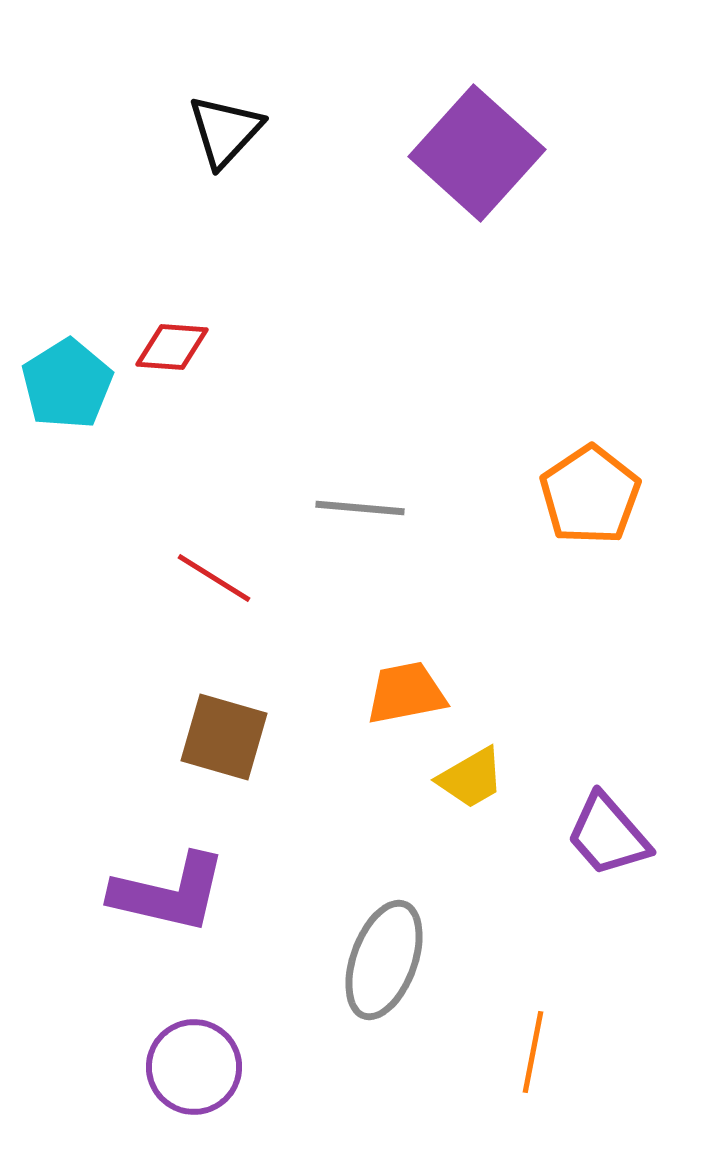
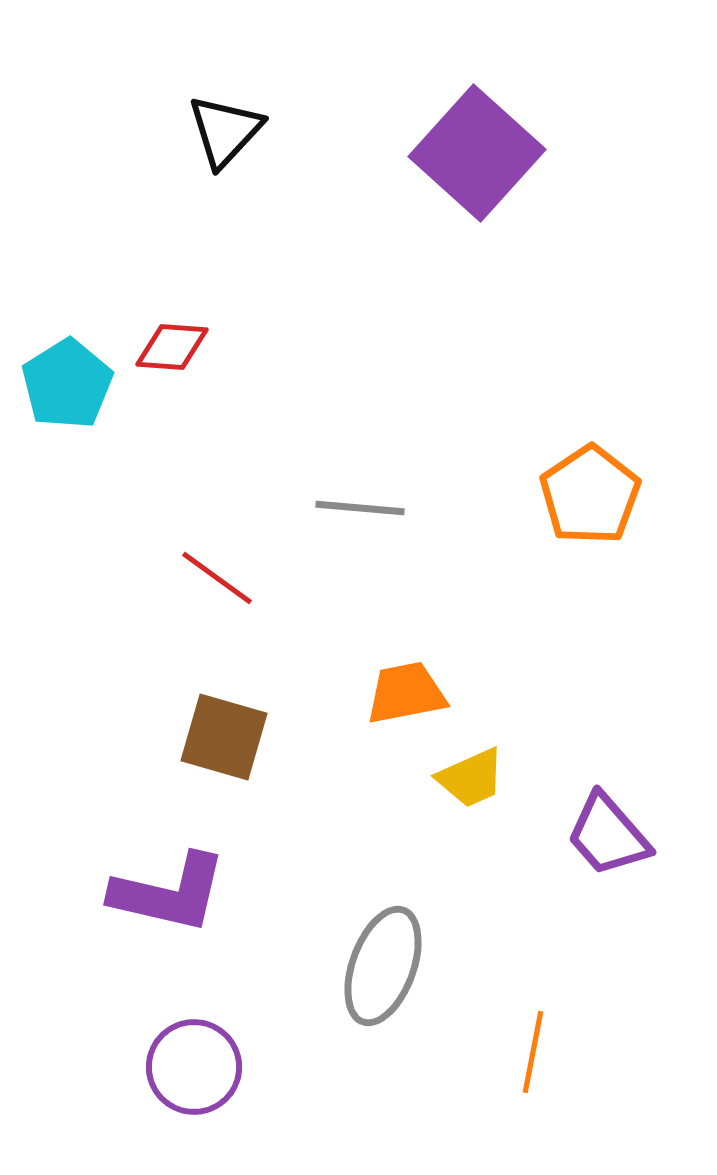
red line: moved 3 px right; rotated 4 degrees clockwise
yellow trapezoid: rotated 6 degrees clockwise
gray ellipse: moved 1 px left, 6 px down
